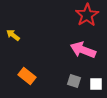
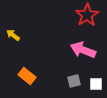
gray square: rotated 32 degrees counterclockwise
